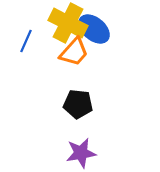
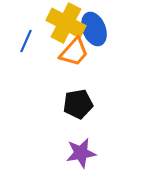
yellow cross: moved 2 px left
blue ellipse: rotated 28 degrees clockwise
black pentagon: rotated 16 degrees counterclockwise
